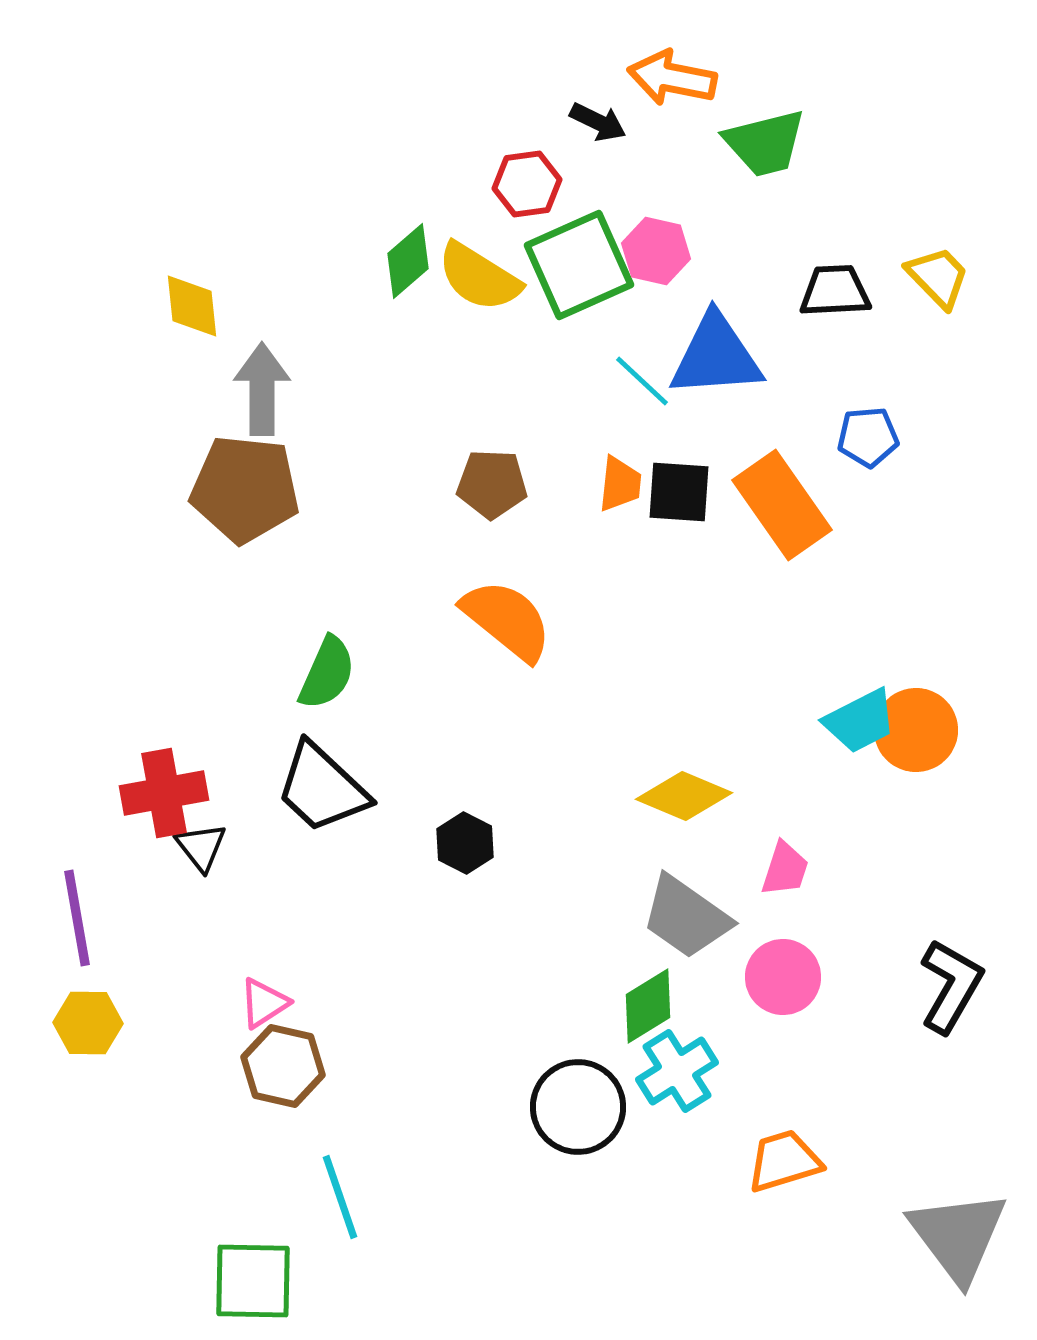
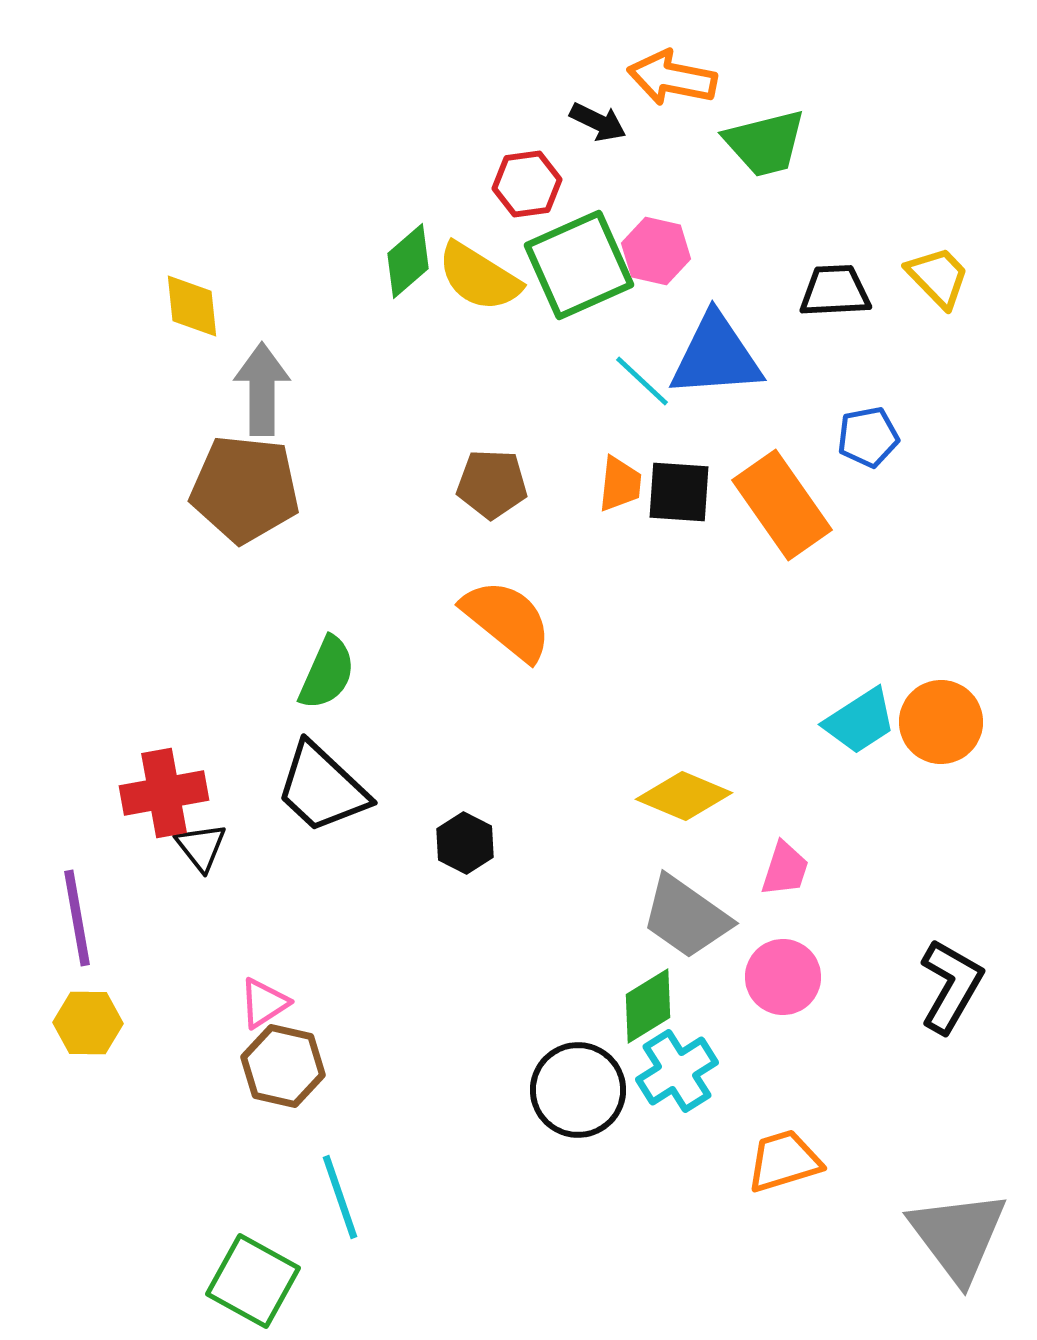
blue pentagon at (868, 437): rotated 6 degrees counterclockwise
cyan trapezoid at (860, 721): rotated 6 degrees counterclockwise
orange circle at (916, 730): moved 25 px right, 8 px up
black circle at (578, 1107): moved 17 px up
green square at (253, 1281): rotated 28 degrees clockwise
